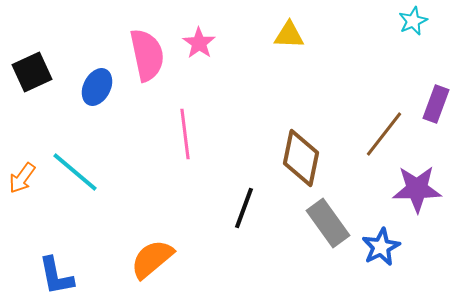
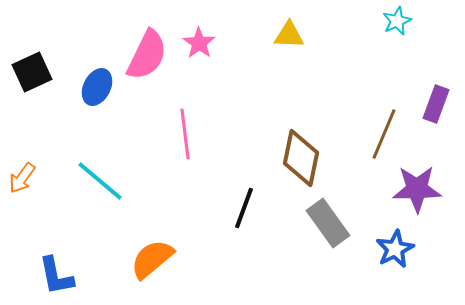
cyan star: moved 16 px left
pink semicircle: rotated 38 degrees clockwise
brown line: rotated 15 degrees counterclockwise
cyan line: moved 25 px right, 9 px down
blue star: moved 14 px right, 2 px down
